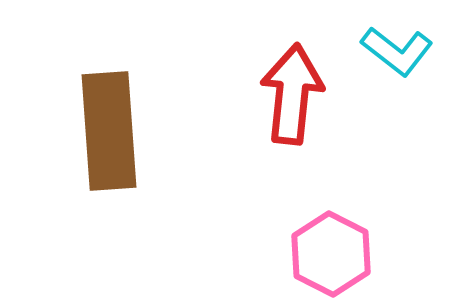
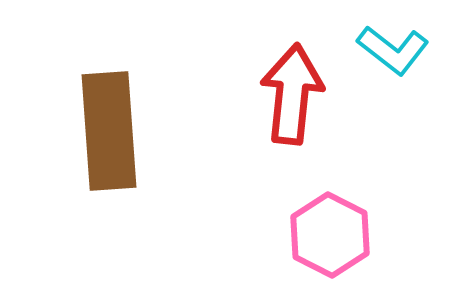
cyan L-shape: moved 4 px left, 1 px up
pink hexagon: moved 1 px left, 19 px up
